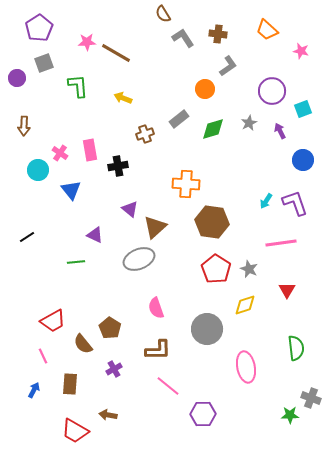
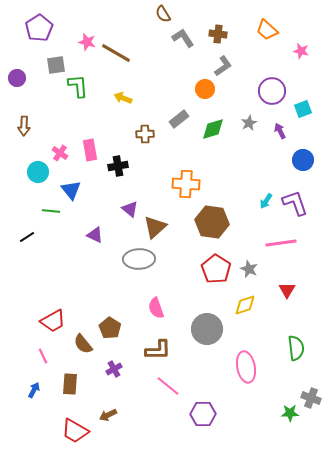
pink star at (87, 42): rotated 18 degrees clockwise
gray square at (44, 63): moved 12 px right, 2 px down; rotated 12 degrees clockwise
gray L-shape at (228, 66): moved 5 px left
brown cross at (145, 134): rotated 18 degrees clockwise
cyan circle at (38, 170): moved 2 px down
gray ellipse at (139, 259): rotated 20 degrees clockwise
green line at (76, 262): moved 25 px left, 51 px up; rotated 12 degrees clockwise
brown arrow at (108, 415): rotated 36 degrees counterclockwise
green star at (290, 415): moved 2 px up
